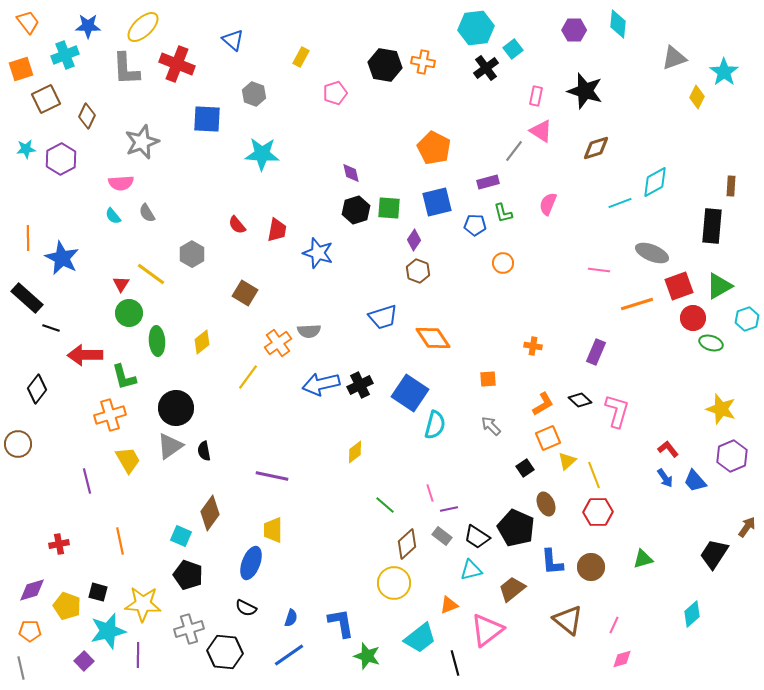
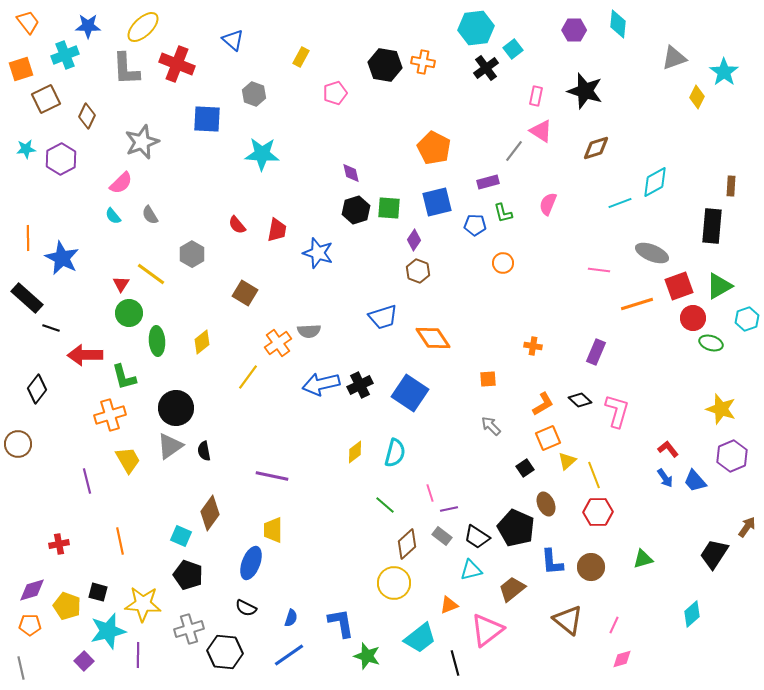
pink semicircle at (121, 183): rotated 40 degrees counterclockwise
gray semicircle at (147, 213): moved 3 px right, 2 px down
cyan semicircle at (435, 425): moved 40 px left, 28 px down
orange pentagon at (30, 631): moved 6 px up
